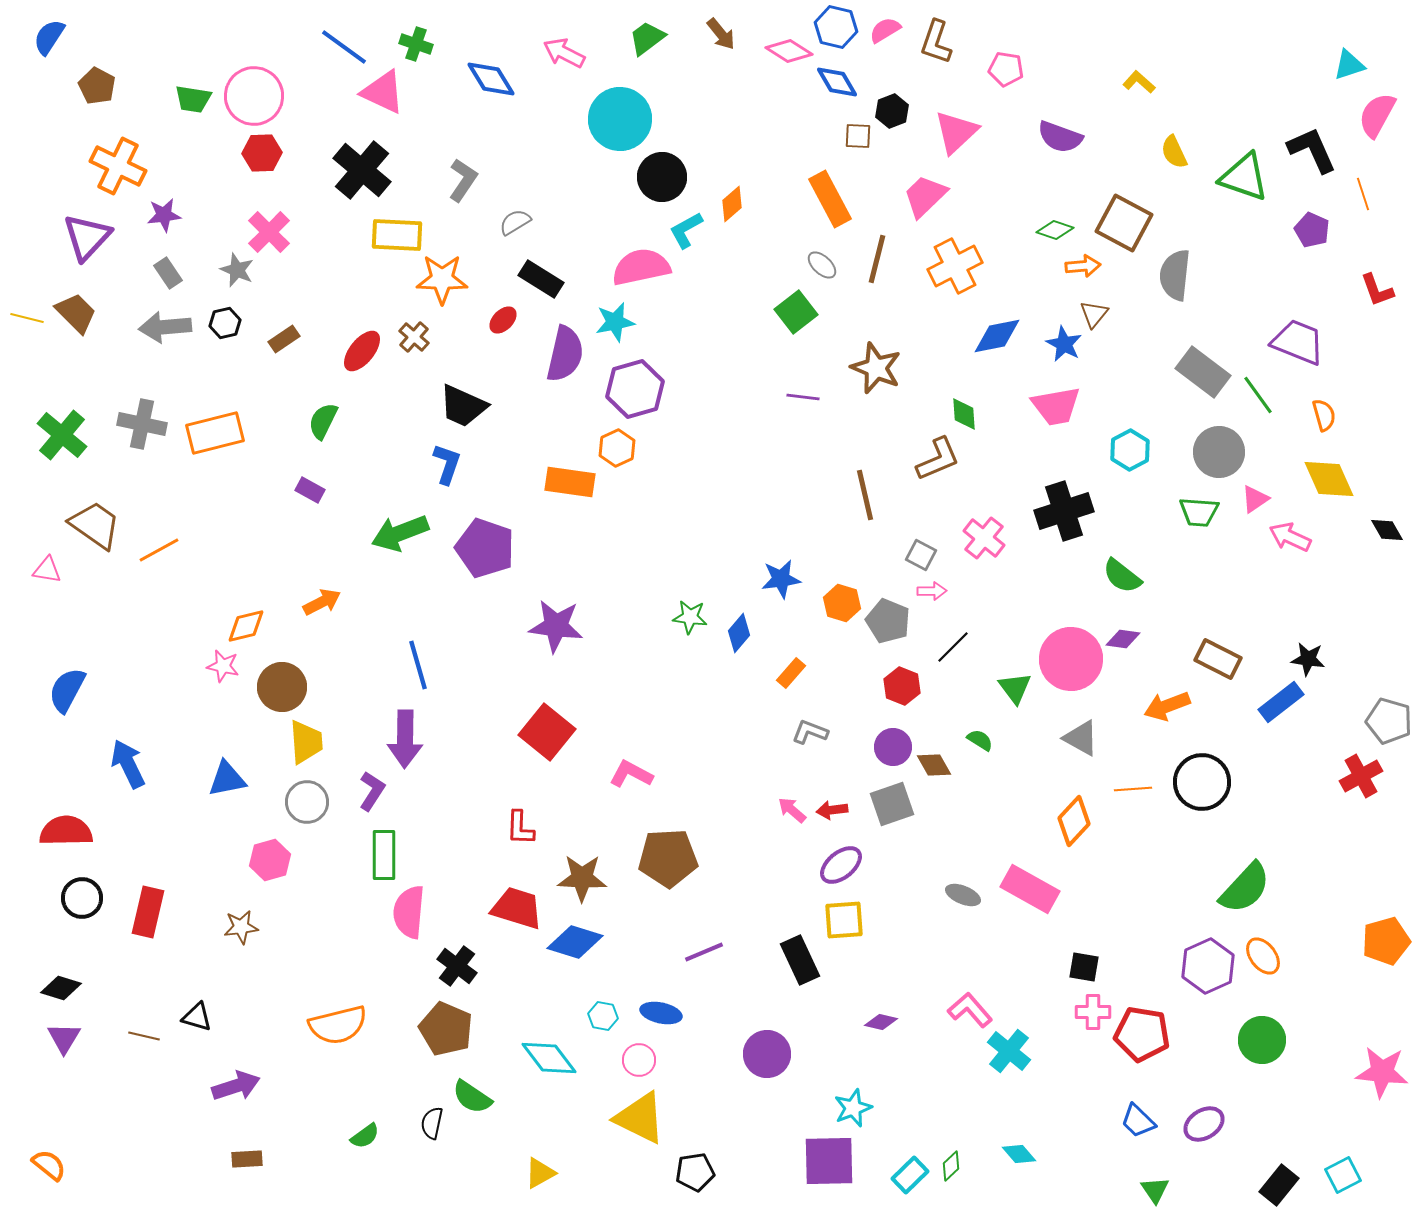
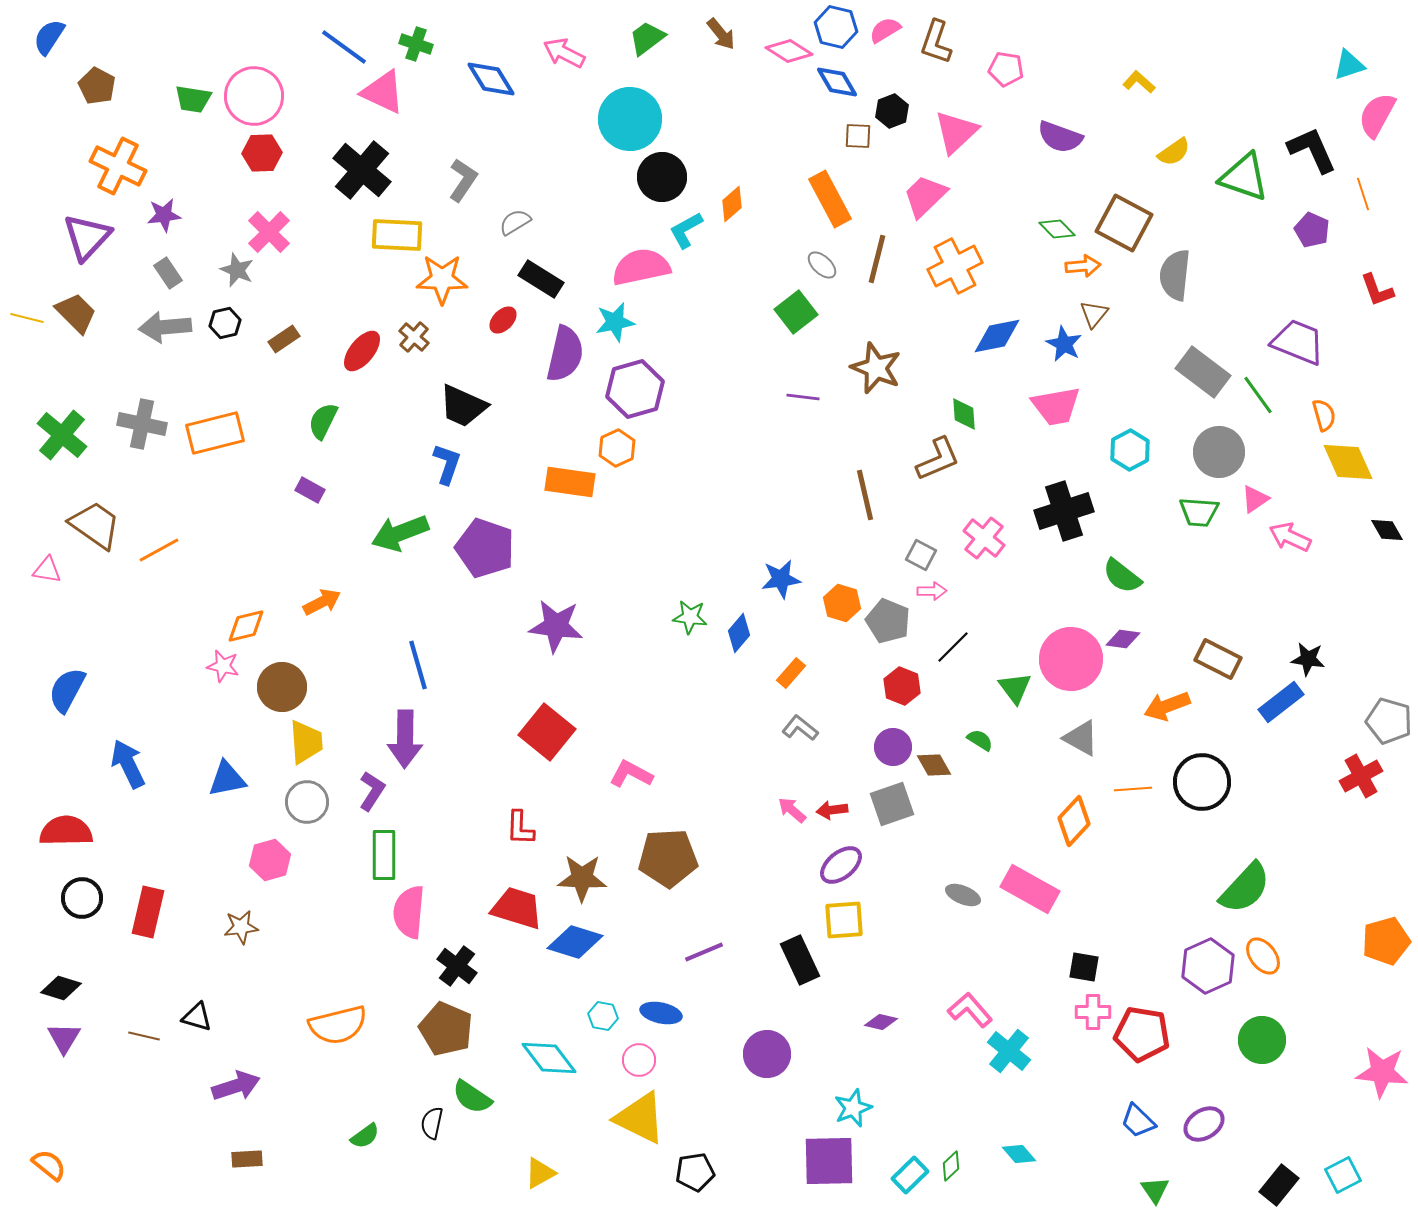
cyan circle at (620, 119): moved 10 px right
yellow semicircle at (1174, 152): rotated 100 degrees counterclockwise
green diamond at (1055, 230): moved 2 px right, 1 px up; rotated 27 degrees clockwise
yellow diamond at (1329, 479): moved 19 px right, 17 px up
gray L-shape at (810, 732): moved 10 px left, 4 px up; rotated 18 degrees clockwise
